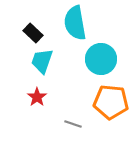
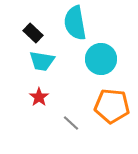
cyan trapezoid: rotated 100 degrees counterclockwise
red star: moved 2 px right
orange pentagon: moved 1 px right, 4 px down
gray line: moved 2 px left, 1 px up; rotated 24 degrees clockwise
